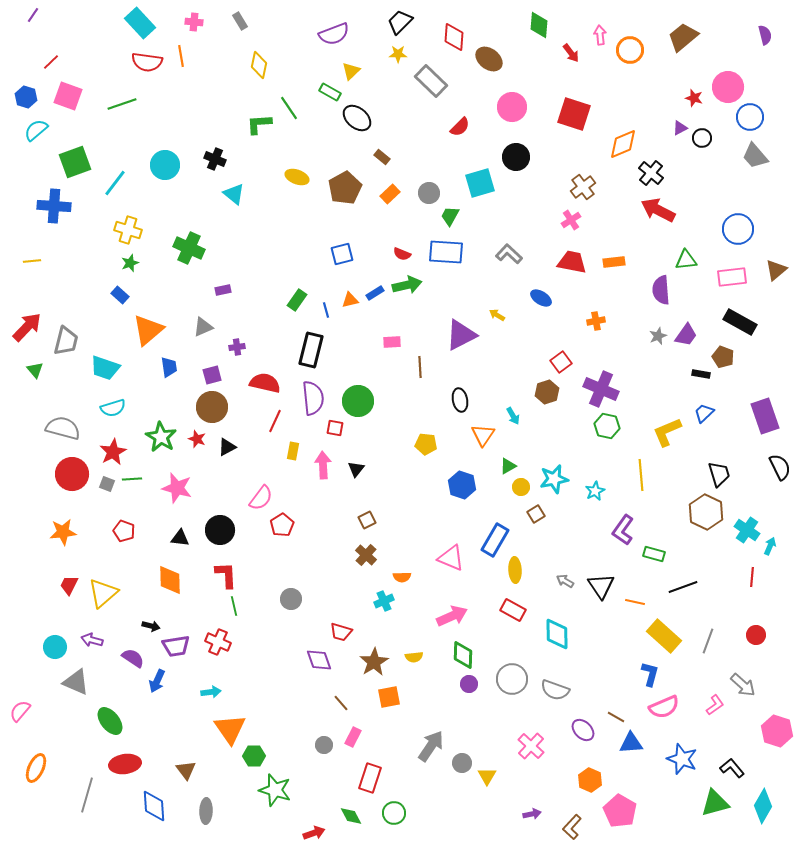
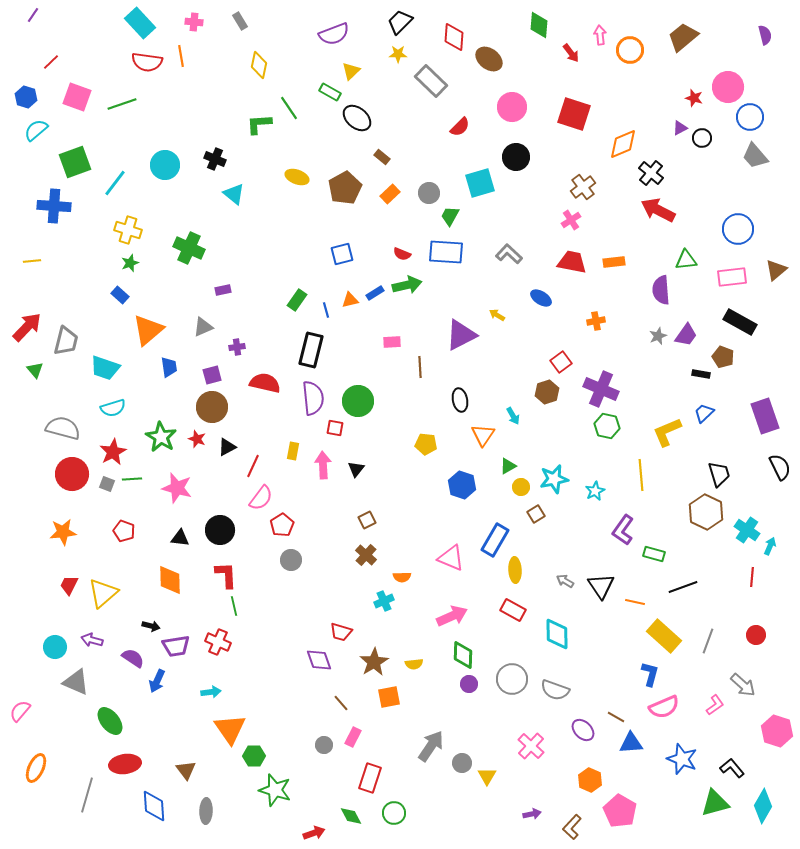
pink square at (68, 96): moved 9 px right, 1 px down
red line at (275, 421): moved 22 px left, 45 px down
gray circle at (291, 599): moved 39 px up
yellow semicircle at (414, 657): moved 7 px down
